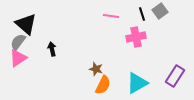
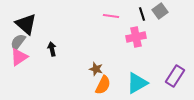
pink triangle: moved 1 px right, 1 px up
